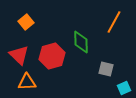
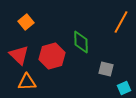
orange line: moved 7 px right
